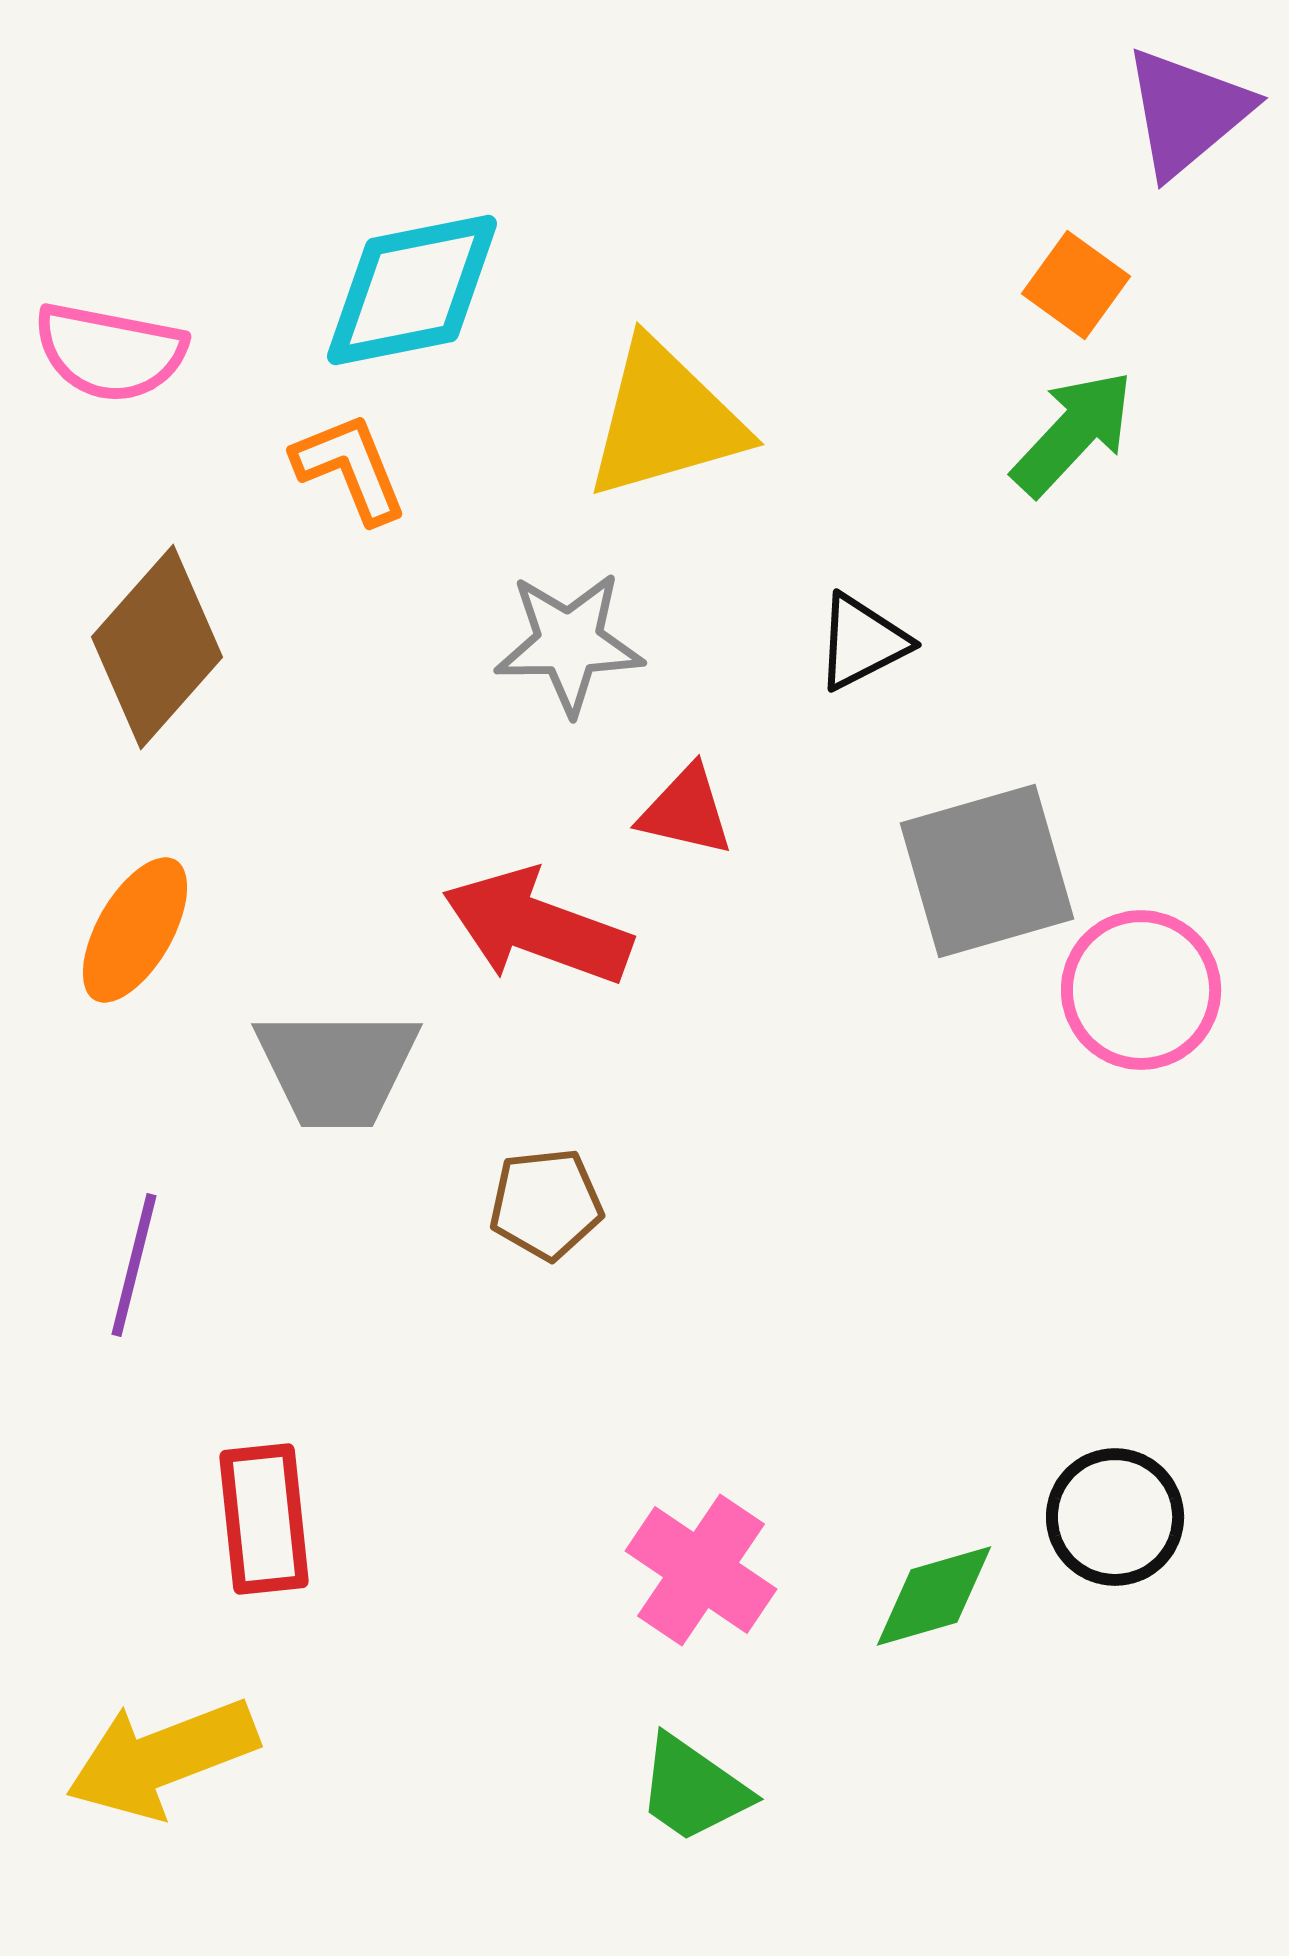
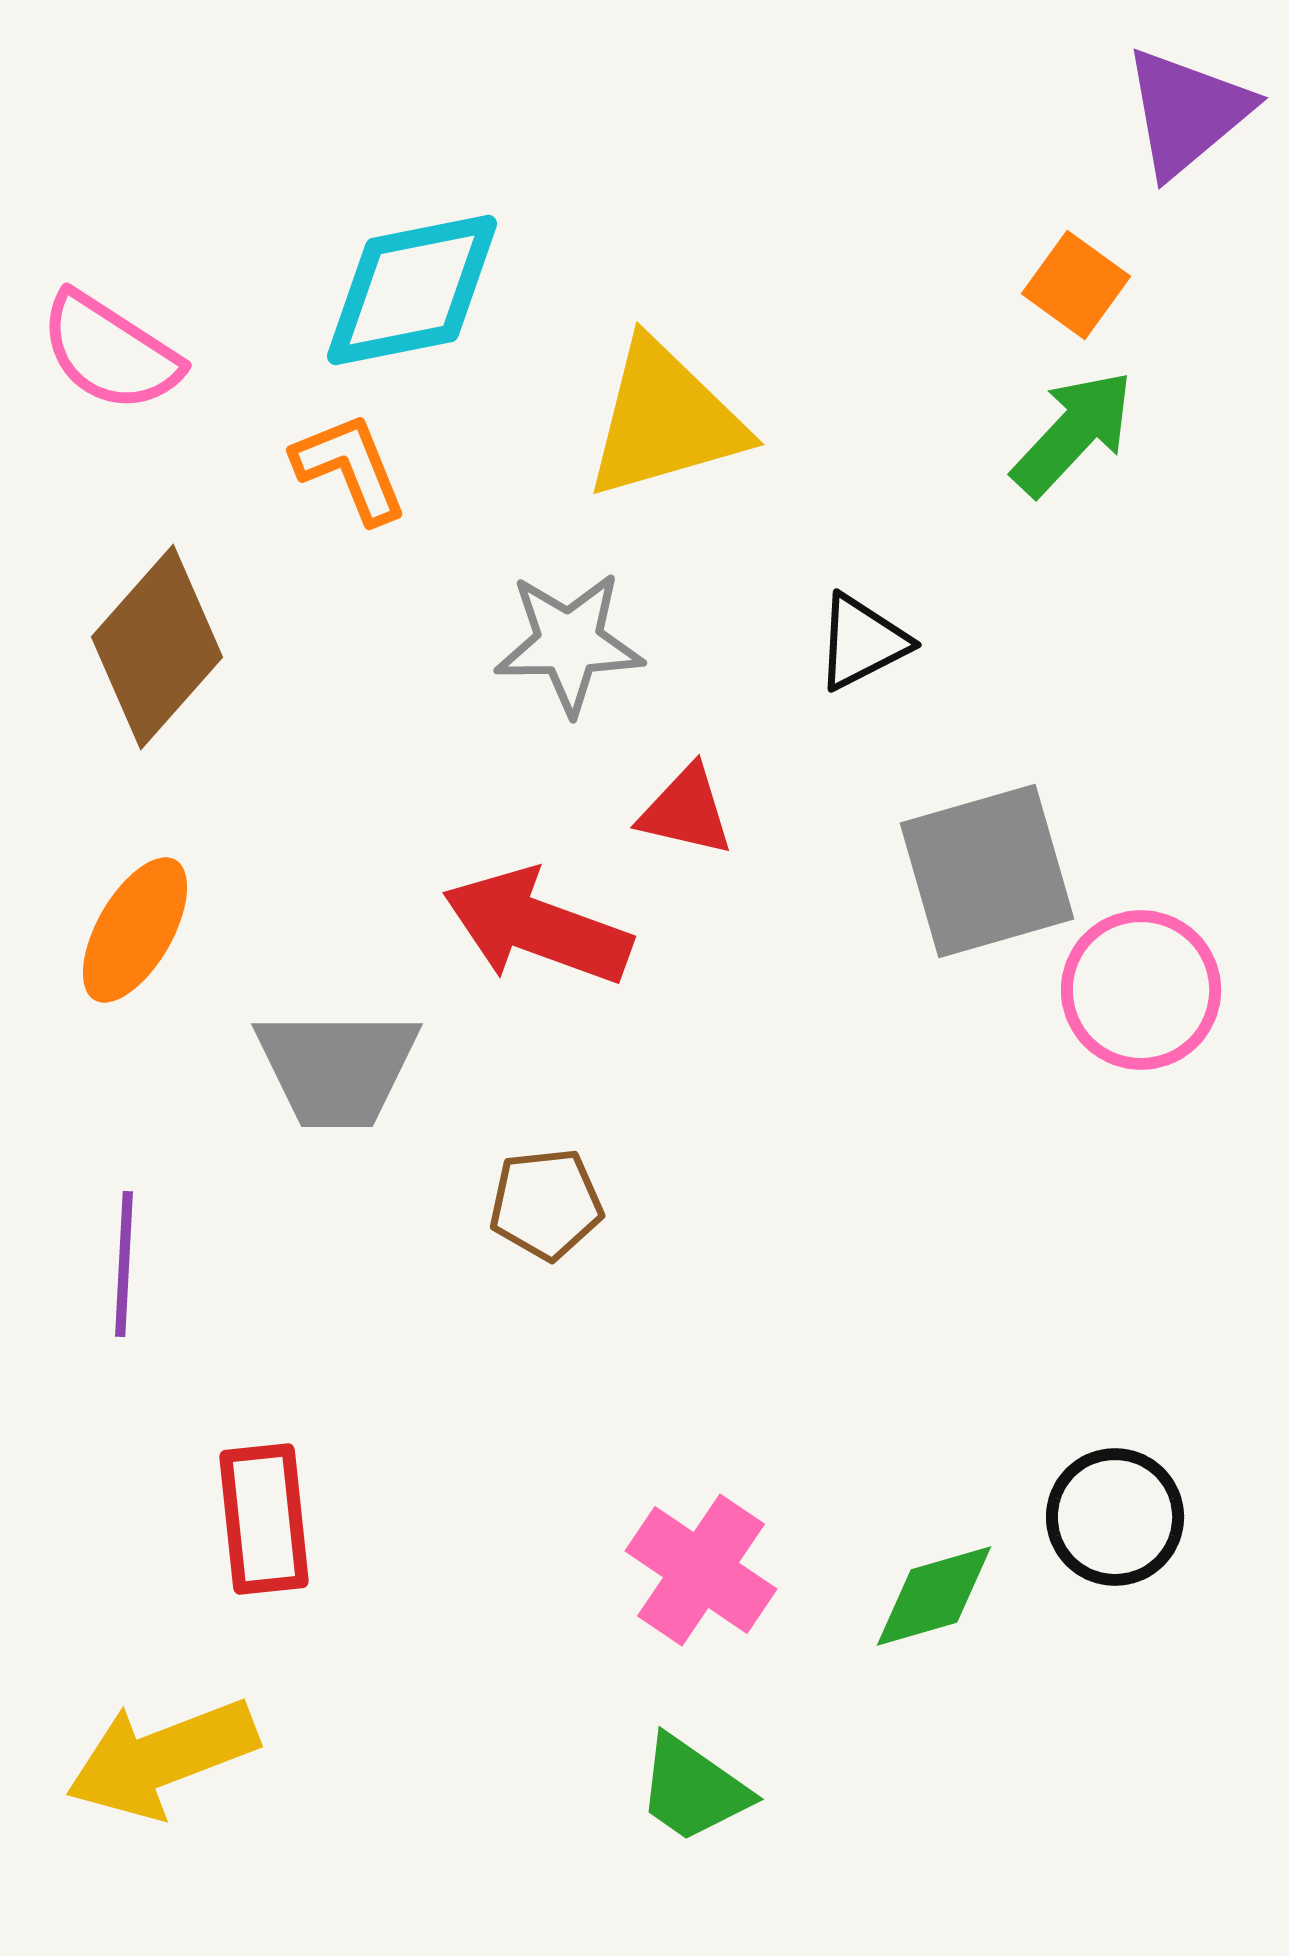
pink semicircle: rotated 22 degrees clockwise
purple line: moved 10 px left, 1 px up; rotated 11 degrees counterclockwise
